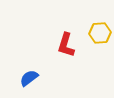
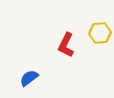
red L-shape: rotated 10 degrees clockwise
